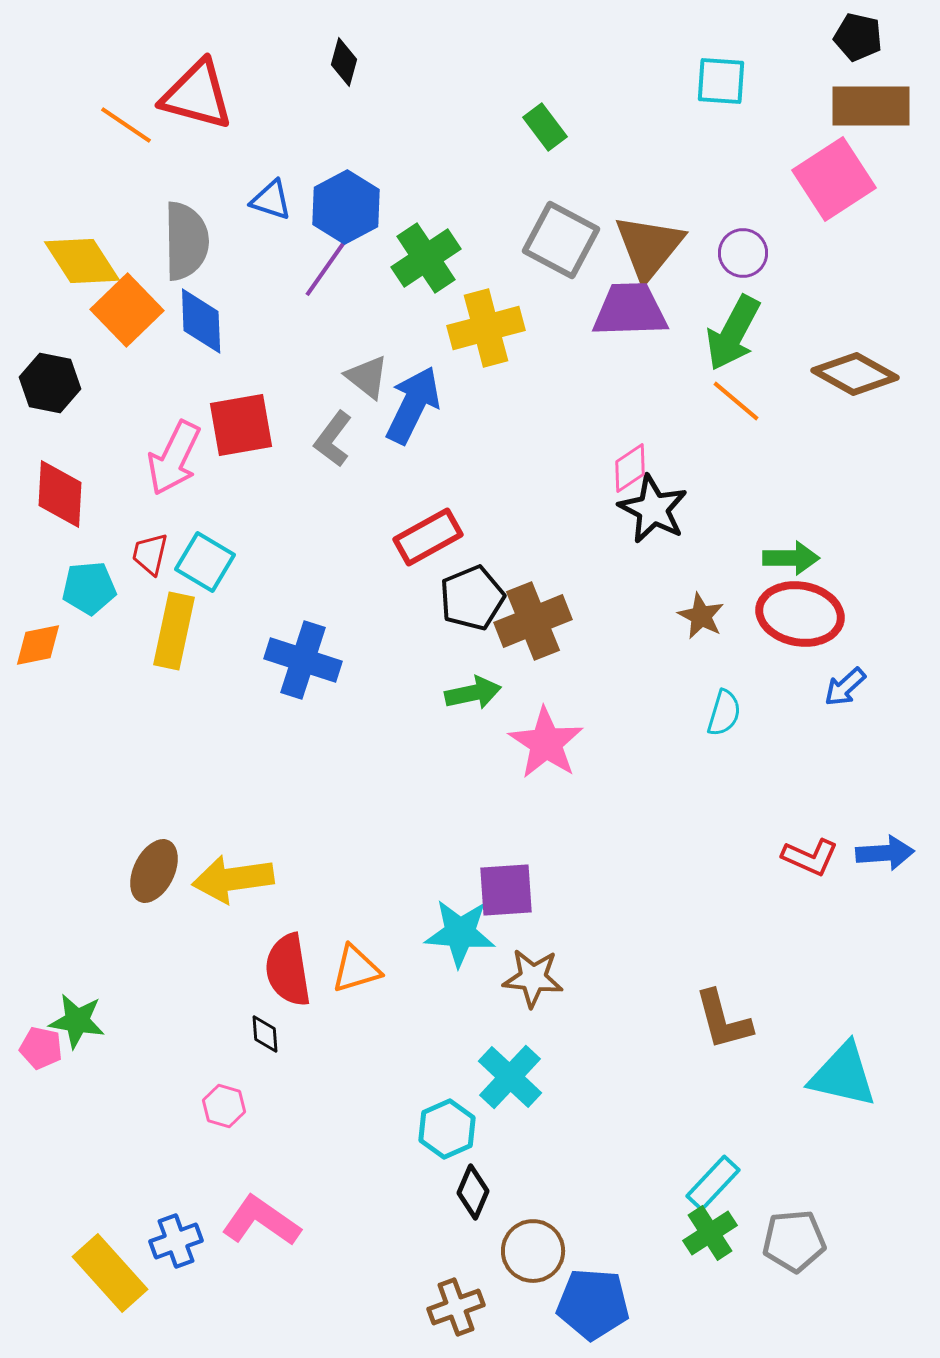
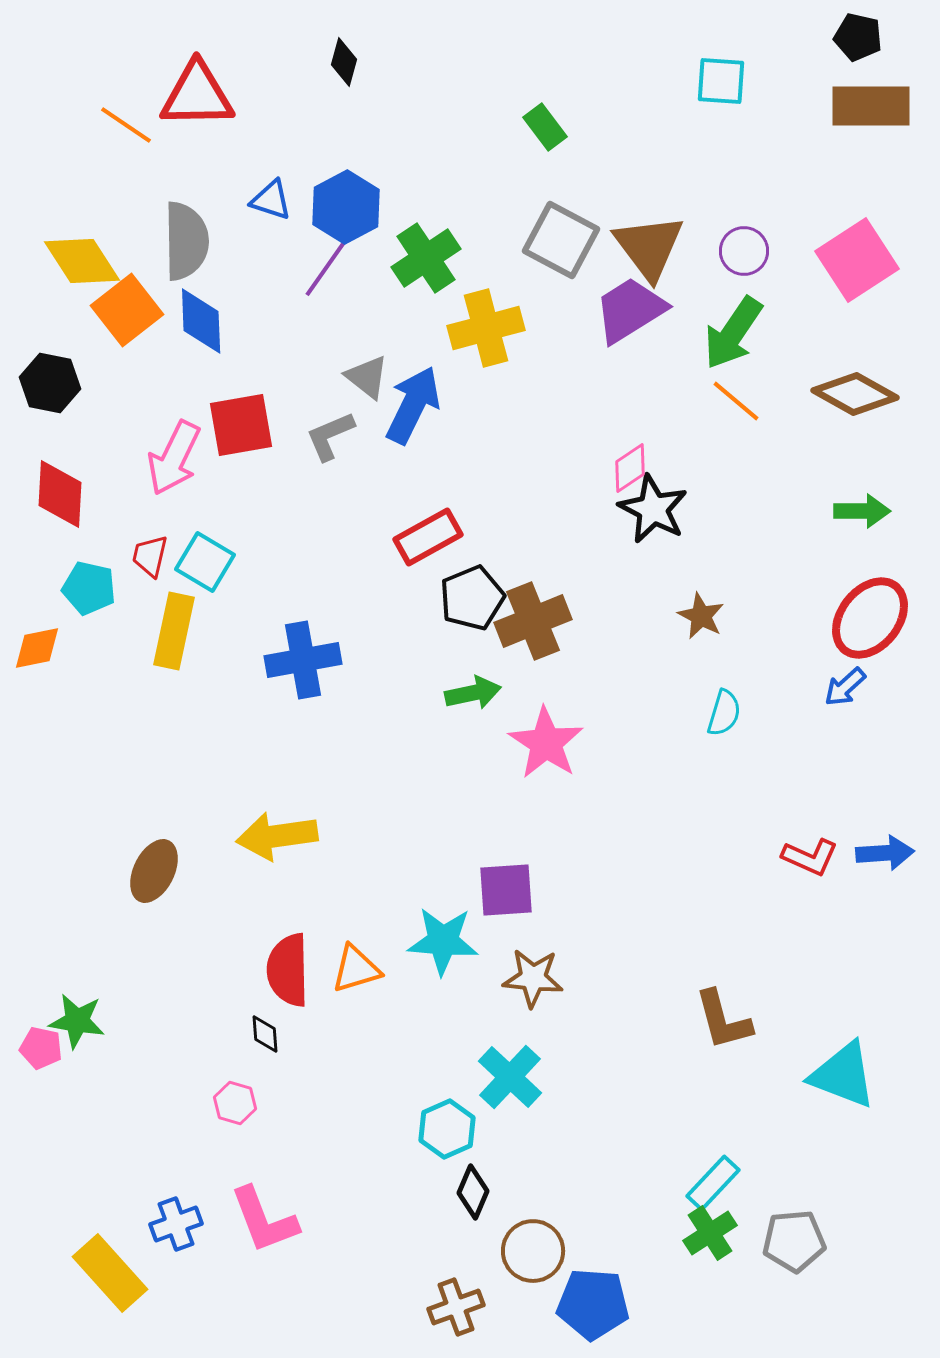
red triangle at (197, 95): rotated 16 degrees counterclockwise
pink square at (834, 179): moved 23 px right, 81 px down
brown triangle at (649, 247): rotated 16 degrees counterclockwise
purple circle at (743, 253): moved 1 px right, 2 px up
orange square at (127, 310): rotated 6 degrees clockwise
purple trapezoid at (630, 310): rotated 30 degrees counterclockwise
green arrow at (733, 333): rotated 6 degrees clockwise
brown diamond at (855, 374): moved 20 px down
gray L-shape at (333, 439): moved 3 px left, 3 px up; rotated 30 degrees clockwise
red trapezoid at (150, 554): moved 2 px down
green arrow at (791, 558): moved 71 px right, 47 px up
cyan pentagon at (89, 588): rotated 18 degrees clockwise
red ellipse at (800, 614): moved 70 px right, 4 px down; rotated 62 degrees counterclockwise
orange diamond at (38, 645): moved 1 px left, 3 px down
blue cross at (303, 660): rotated 28 degrees counterclockwise
yellow arrow at (233, 879): moved 44 px right, 43 px up
cyan star at (460, 933): moved 17 px left, 8 px down
red semicircle at (288, 970): rotated 8 degrees clockwise
cyan triangle at (843, 1075): rotated 8 degrees clockwise
pink hexagon at (224, 1106): moved 11 px right, 3 px up
pink L-shape at (261, 1221): moved 3 px right, 1 px up; rotated 146 degrees counterclockwise
blue cross at (176, 1241): moved 17 px up
